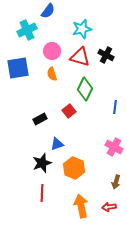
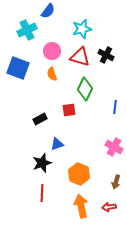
blue square: rotated 30 degrees clockwise
red square: moved 1 px up; rotated 32 degrees clockwise
orange hexagon: moved 5 px right, 6 px down
